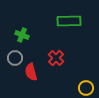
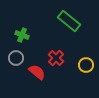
green rectangle: rotated 40 degrees clockwise
gray circle: moved 1 px right
red semicircle: moved 6 px right; rotated 144 degrees clockwise
yellow circle: moved 23 px up
